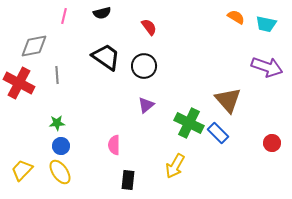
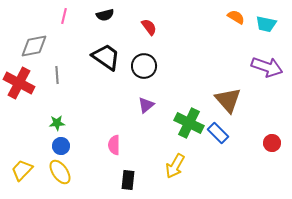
black semicircle: moved 3 px right, 2 px down
